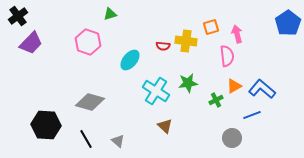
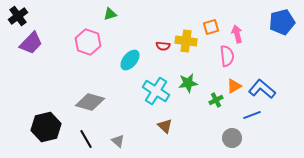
blue pentagon: moved 6 px left, 1 px up; rotated 20 degrees clockwise
black hexagon: moved 2 px down; rotated 16 degrees counterclockwise
